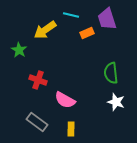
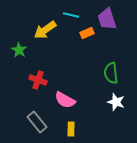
gray rectangle: rotated 15 degrees clockwise
